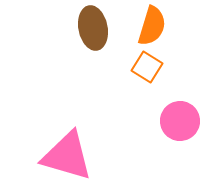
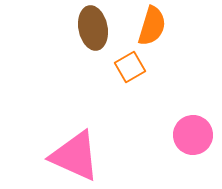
orange square: moved 17 px left; rotated 28 degrees clockwise
pink circle: moved 13 px right, 14 px down
pink triangle: moved 8 px right; rotated 8 degrees clockwise
